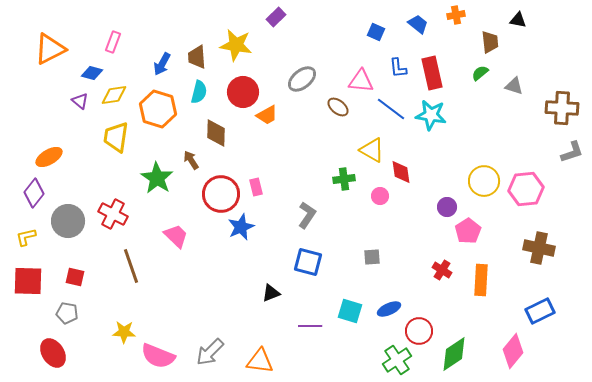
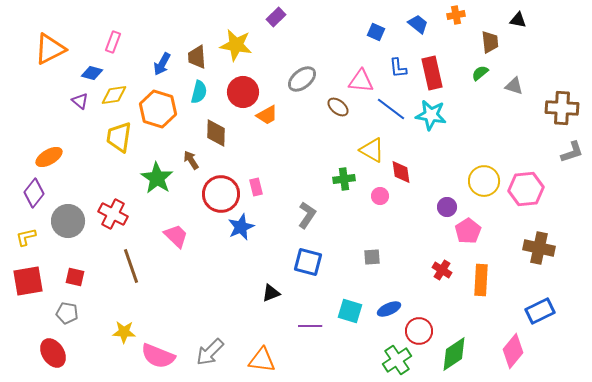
yellow trapezoid at (116, 137): moved 3 px right
red square at (28, 281): rotated 12 degrees counterclockwise
orange triangle at (260, 361): moved 2 px right, 1 px up
